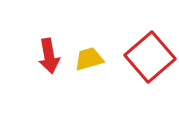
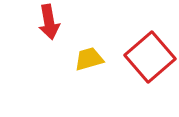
red arrow: moved 34 px up
